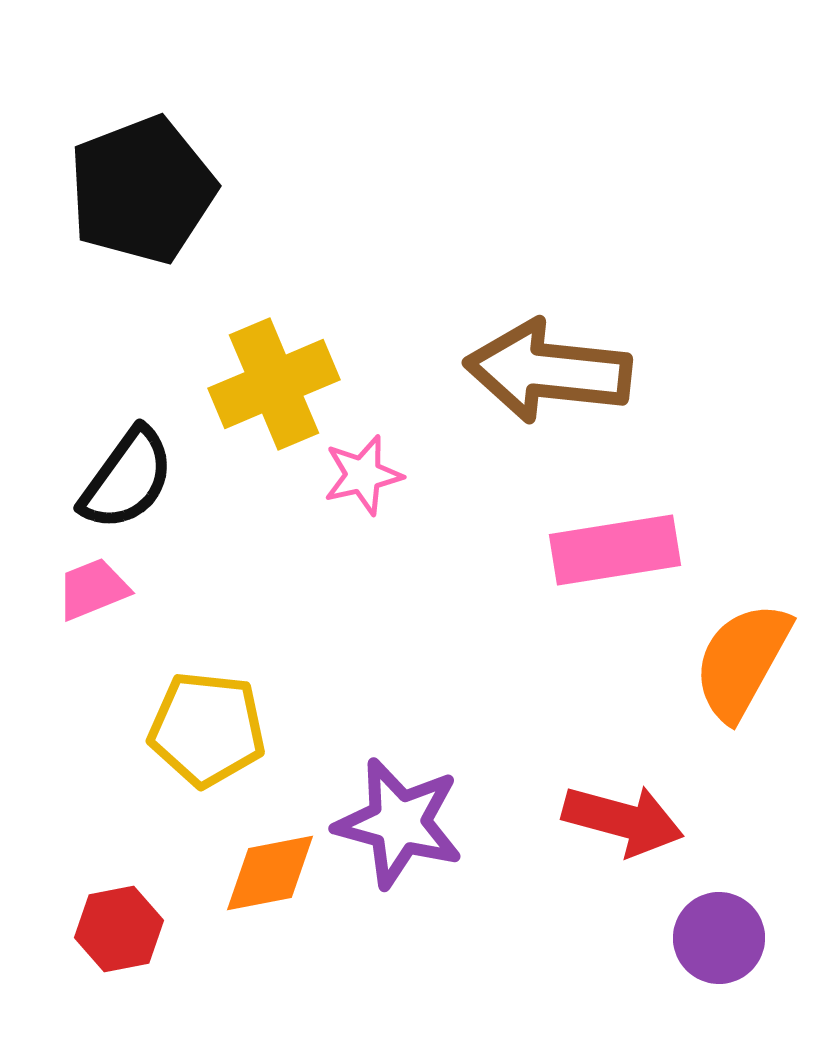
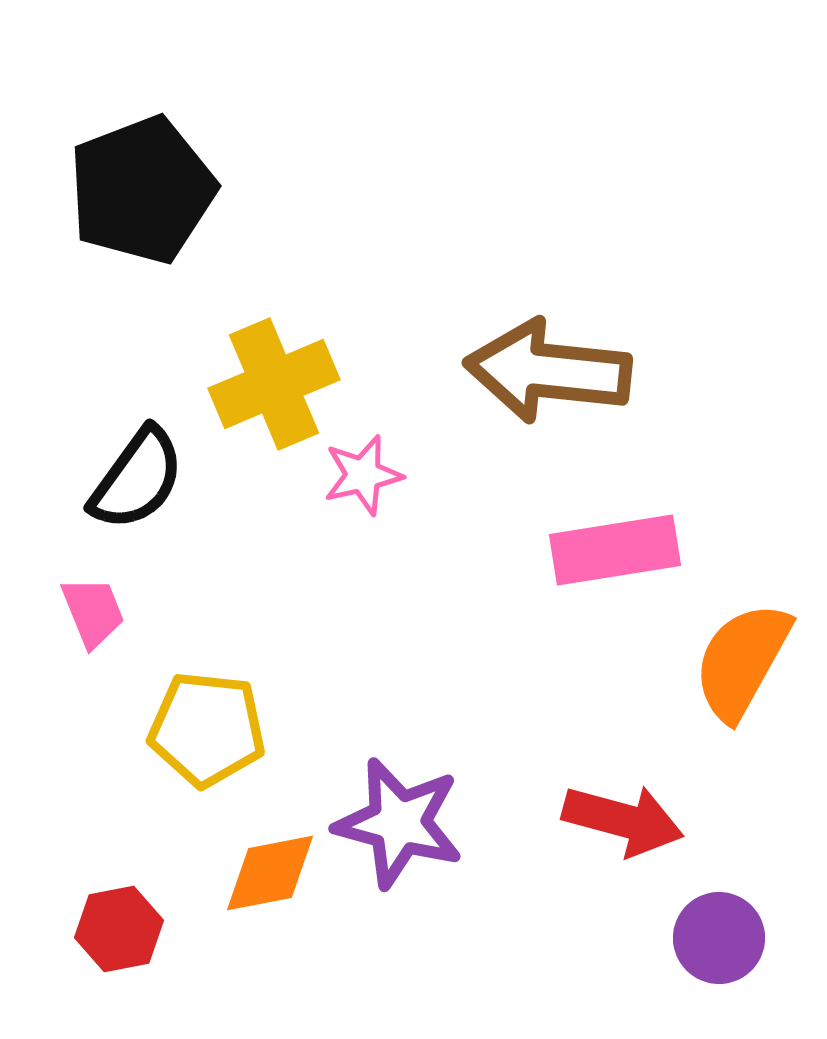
black semicircle: moved 10 px right
pink trapezoid: moved 23 px down; rotated 90 degrees clockwise
